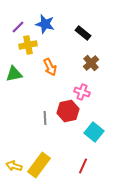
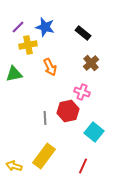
blue star: moved 3 px down
yellow rectangle: moved 5 px right, 9 px up
